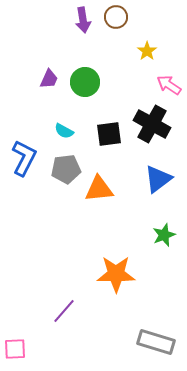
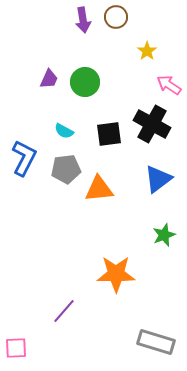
pink square: moved 1 px right, 1 px up
